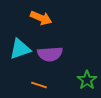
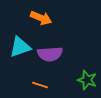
cyan triangle: moved 2 px up
green star: rotated 18 degrees counterclockwise
orange line: moved 1 px right
